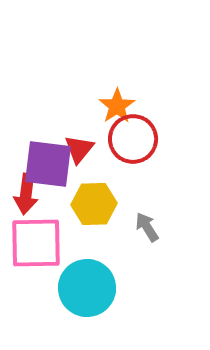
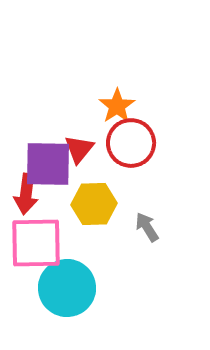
red circle: moved 2 px left, 4 px down
purple square: rotated 6 degrees counterclockwise
cyan circle: moved 20 px left
